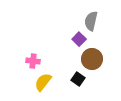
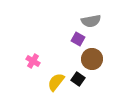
gray semicircle: rotated 114 degrees counterclockwise
purple square: moved 1 px left; rotated 16 degrees counterclockwise
pink cross: rotated 24 degrees clockwise
yellow semicircle: moved 13 px right
